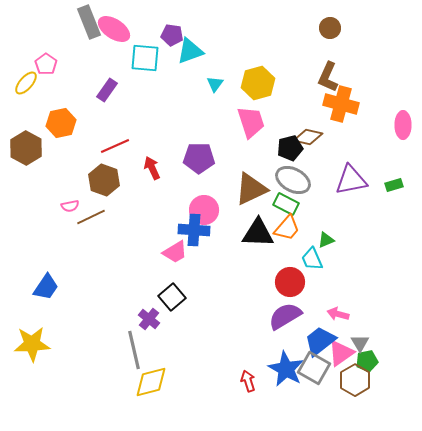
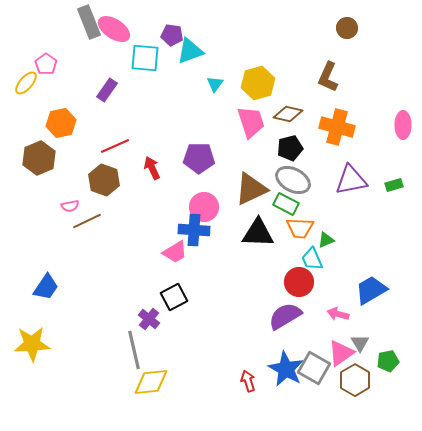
brown circle at (330, 28): moved 17 px right
orange cross at (341, 104): moved 4 px left, 23 px down
brown diamond at (308, 137): moved 20 px left, 23 px up
brown hexagon at (26, 148): moved 13 px right, 10 px down; rotated 8 degrees clockwise
pink circle at (204, 210): moved 3 px up
brown line at (91, 217): moved 4 px left, 4 px down
orange trapezoid at (287, 228): moved 13 px right; rotated 52 degrees clockwise
red circle at (290, 282): moved 9 px right
black square at (172, 297): moved 2 px right; rotated 12 degrees clockwise
blue trapezoid at (320, 341): moved 51 px right, 51 px up; rotated 8 degrees clockwise
green pentagon at (367, 361): moved 21 px right
yellow diamond at (151, 382): rotated 9 degrees clockwise
